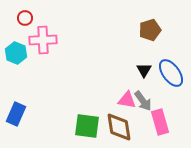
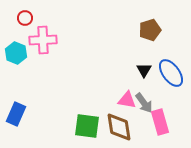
gray arrow: moved 1 px right, 2 px down
